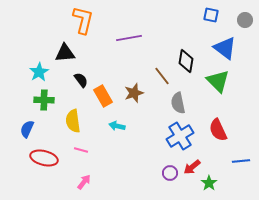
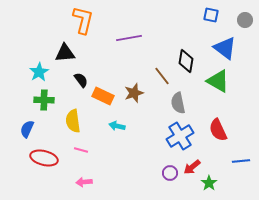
green triangle: rotated 15 degrees counterclockwise
orange rectangle: rotated 35 degrees counterclockwise
pink arrow: rotated 133 degrees counterclockwise
